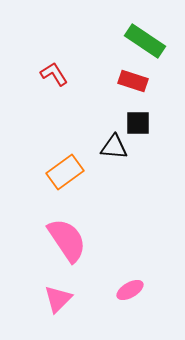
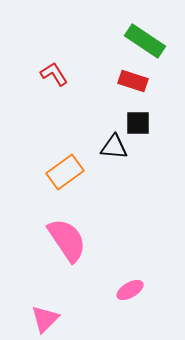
pink triangle: moved 13 px left, 20 px down
